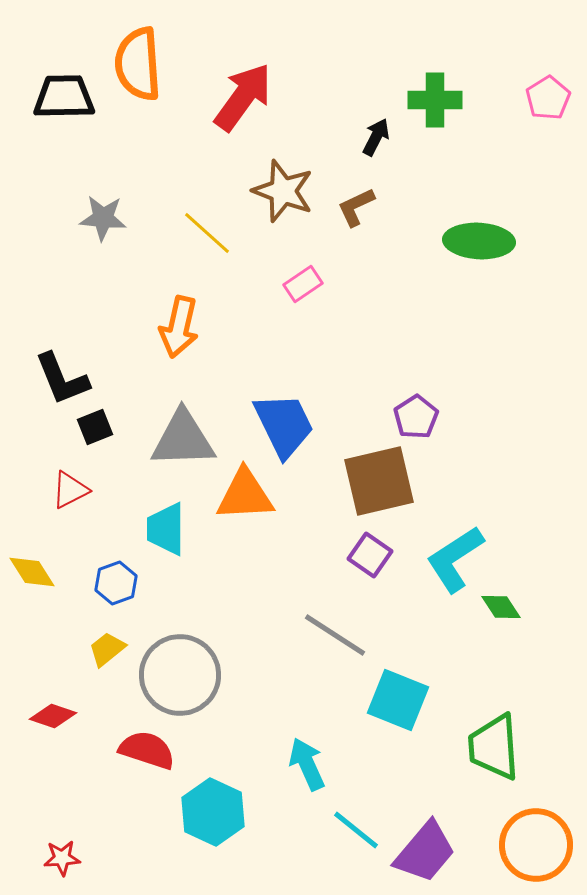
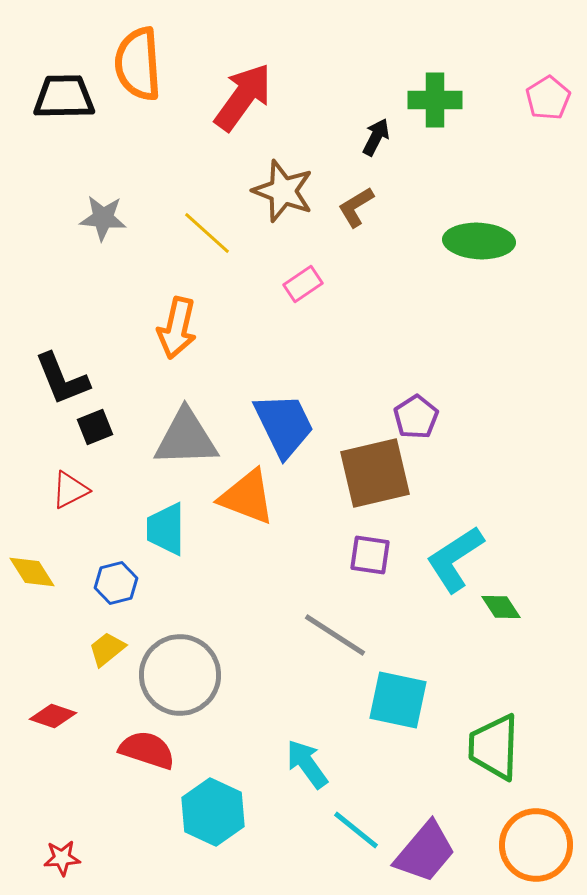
brown L-shape: rotated 6 degrees counterclockwise
orange arrow: moved 2 px left, 1 px down
gray triangle: moved 3 px right, 1 px up
brown square: moved 4 px left, 8 px up
orange triangle: moved 2 px right, 2 px down; rotated 24 degrees clockwise
purple square: rotated 27 degrees counterclockwise
blue hexagon: rotated 6 degrees clockwise
cyan square: rotated 10 degrees counterclockwise
green trapezoid: rotated 6 degrees clockwise
cyan arrow: rotated 12 degrees counterclockwise
